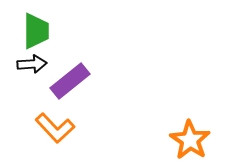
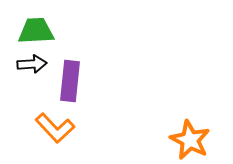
green trapezoid: rotated 93 degrees counterclockwise
purple rectangle: rotated 45 degrees counterclockwise
orange star: rotated 6 degrees counterclockwise
